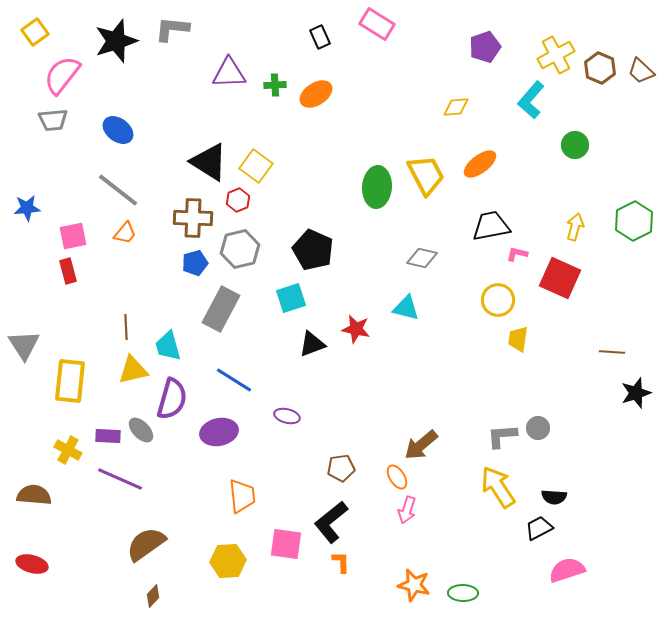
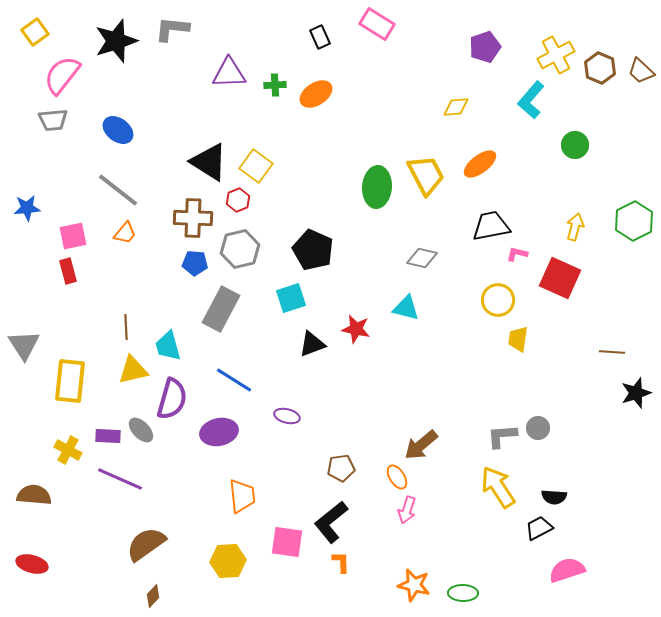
blue pentagon at (195, 263): rotated 20 degrees clockwise
pink square at (286, 544): moved 1 px right, 2 px up
